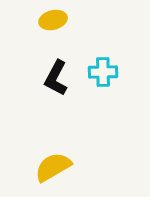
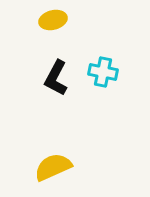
cyan cross: rotated 12 degrees clockwise
yellow semicircle: rotated 6 degrees clockwise
